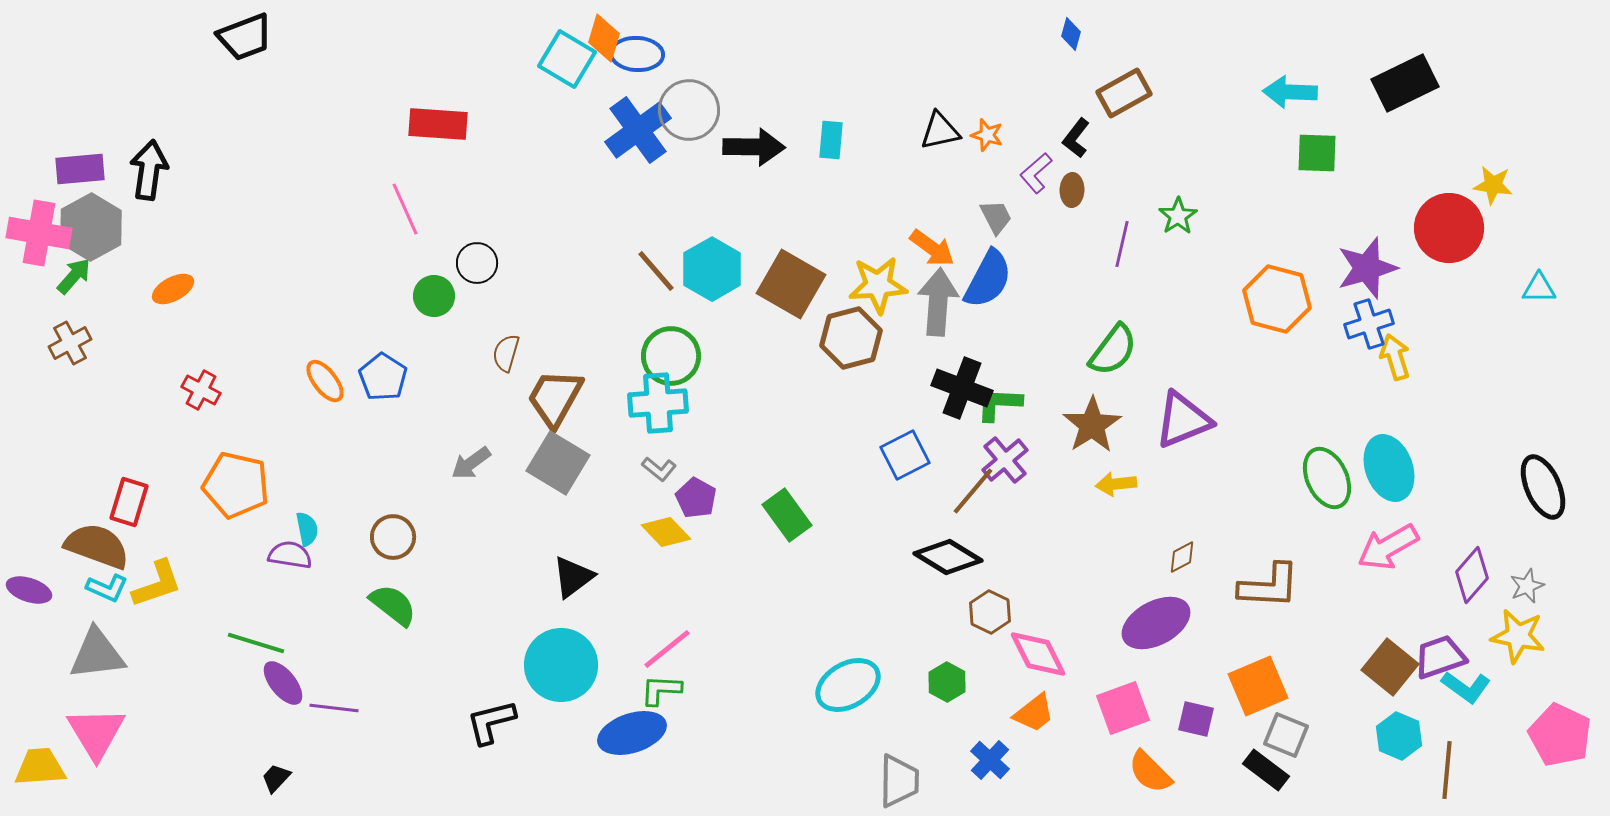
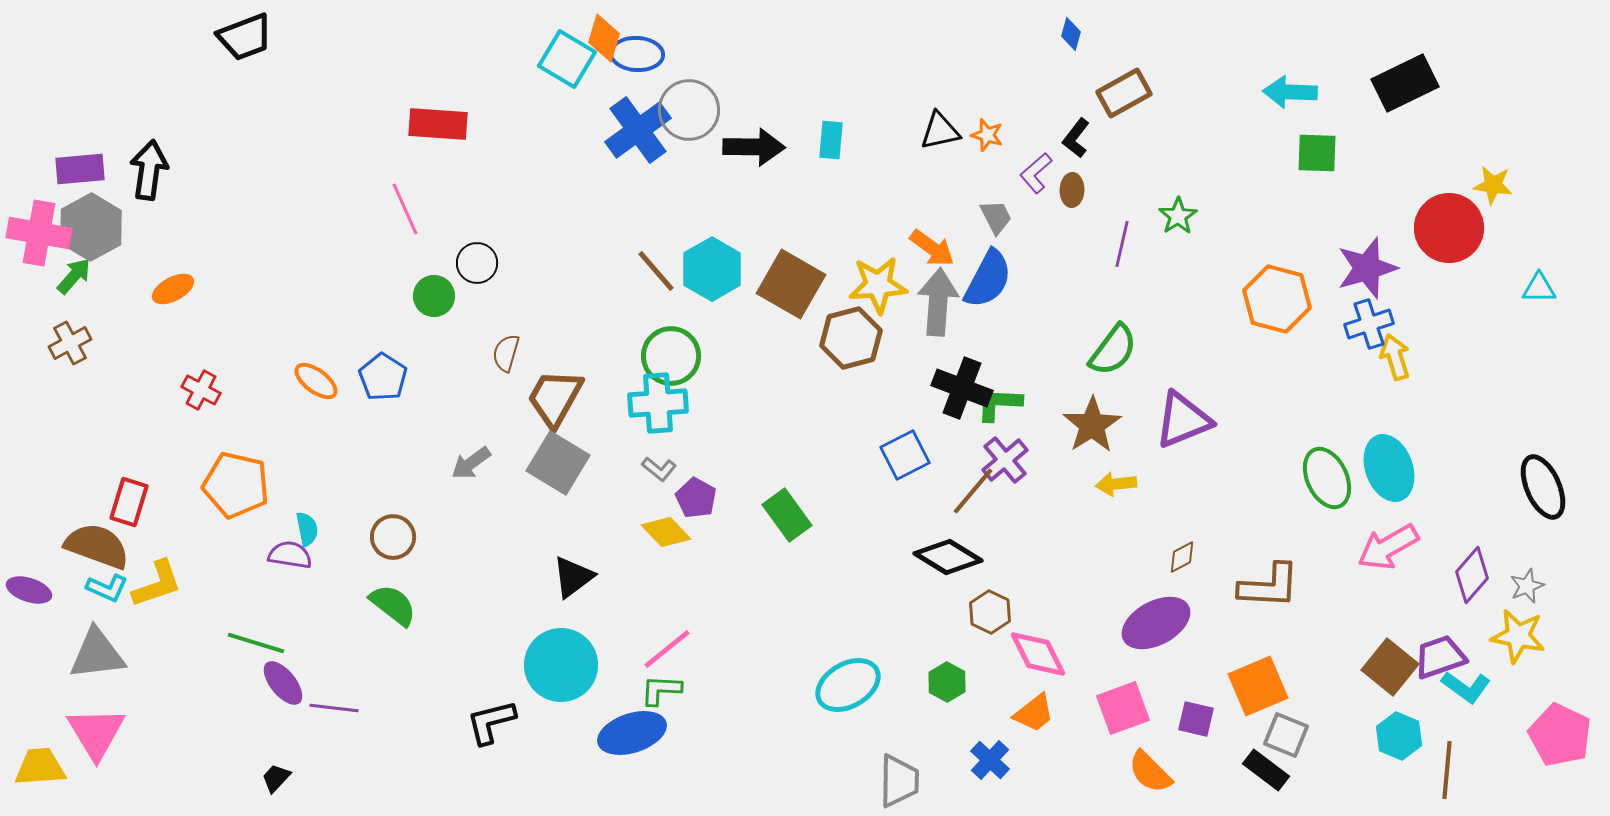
orange ellipse at (325, 381): moved 9 px left; rotated 15 degrees counterclockwise
